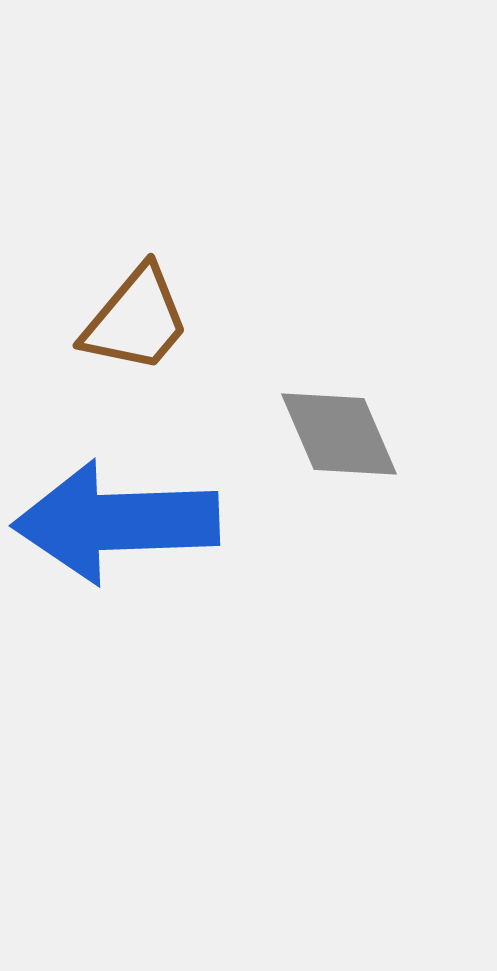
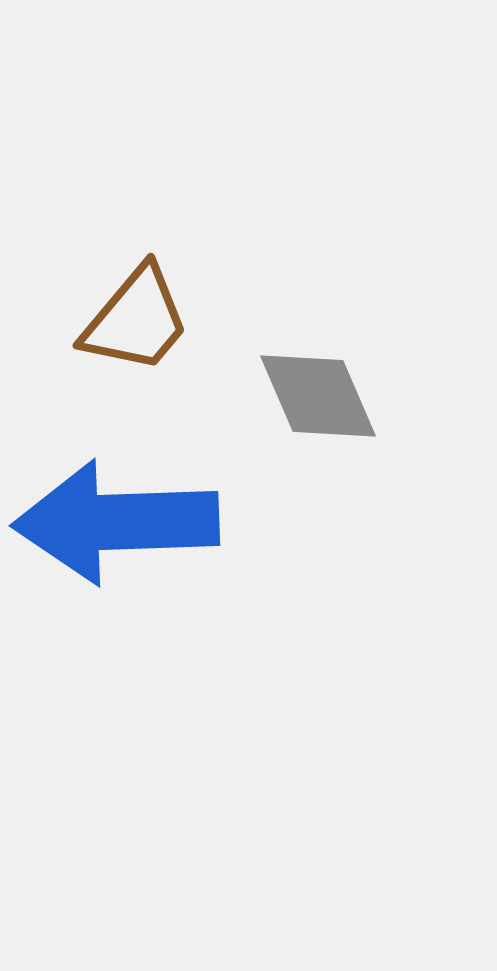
gray diamond: moved 21 px left, 38 px up
